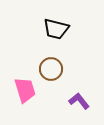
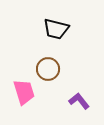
brown circle: moved 3 px left
pink trapezoid: moved 1 px left, 2 px down
